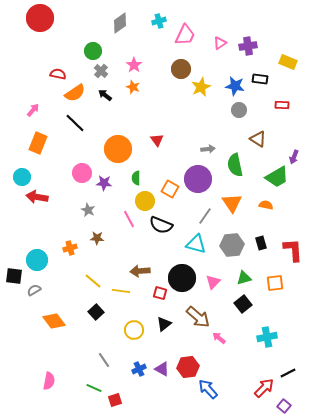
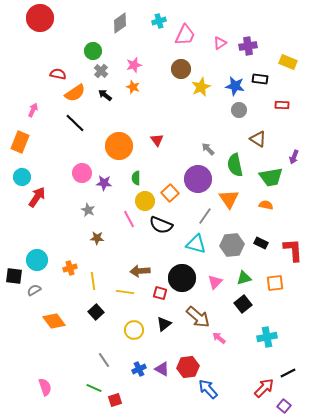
pink star at (134, 65): rotated 21 degrees clockwise
pink arrow at (33, 110): rotated 16 degrees counterclockwise
orange rectangle at (38, 143): moved 18 px left, 1 px up
orange circle at (118, 149): moved 1 px right, 3 px up
gray arrow at (208, 149): rotated 128 degrees counterclockwise
green trapezoid at (277, 177): moved 6 px left; rotated 20 degrees clockwise
orange square at (170, 189): moved 4 px down; rotated 18 degrees clockwise
red arrow at (37, 197): rotated 115 degrees clockwise
orange triangle at (232, 203): moved 3 px left, 4 px up
black rectangle at (261, 243): rotated 48 degrees counterclockwise
orange cross at (70, 248): moved 20 px down
yellow line at (93, 281): rotated 42 degrees clockwise
pink triangle at (213, 282): moved 2 px right
yellow line at (121, 291): moved 4 px right, 1 px down
pink semicircle at (49, 381): moved 4 px left, 6 px down; rotated 30 degrees counterclockwise
